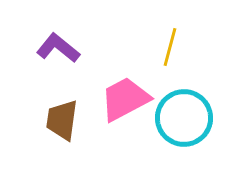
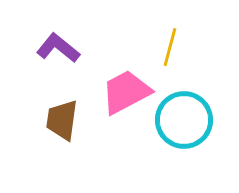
pink trapezoid: moved 1 px right, 7 px up
cyan circle: moved 2 px down
